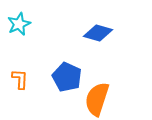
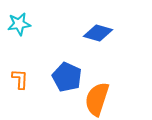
cyan star: rotated 15 degrees clockwise
